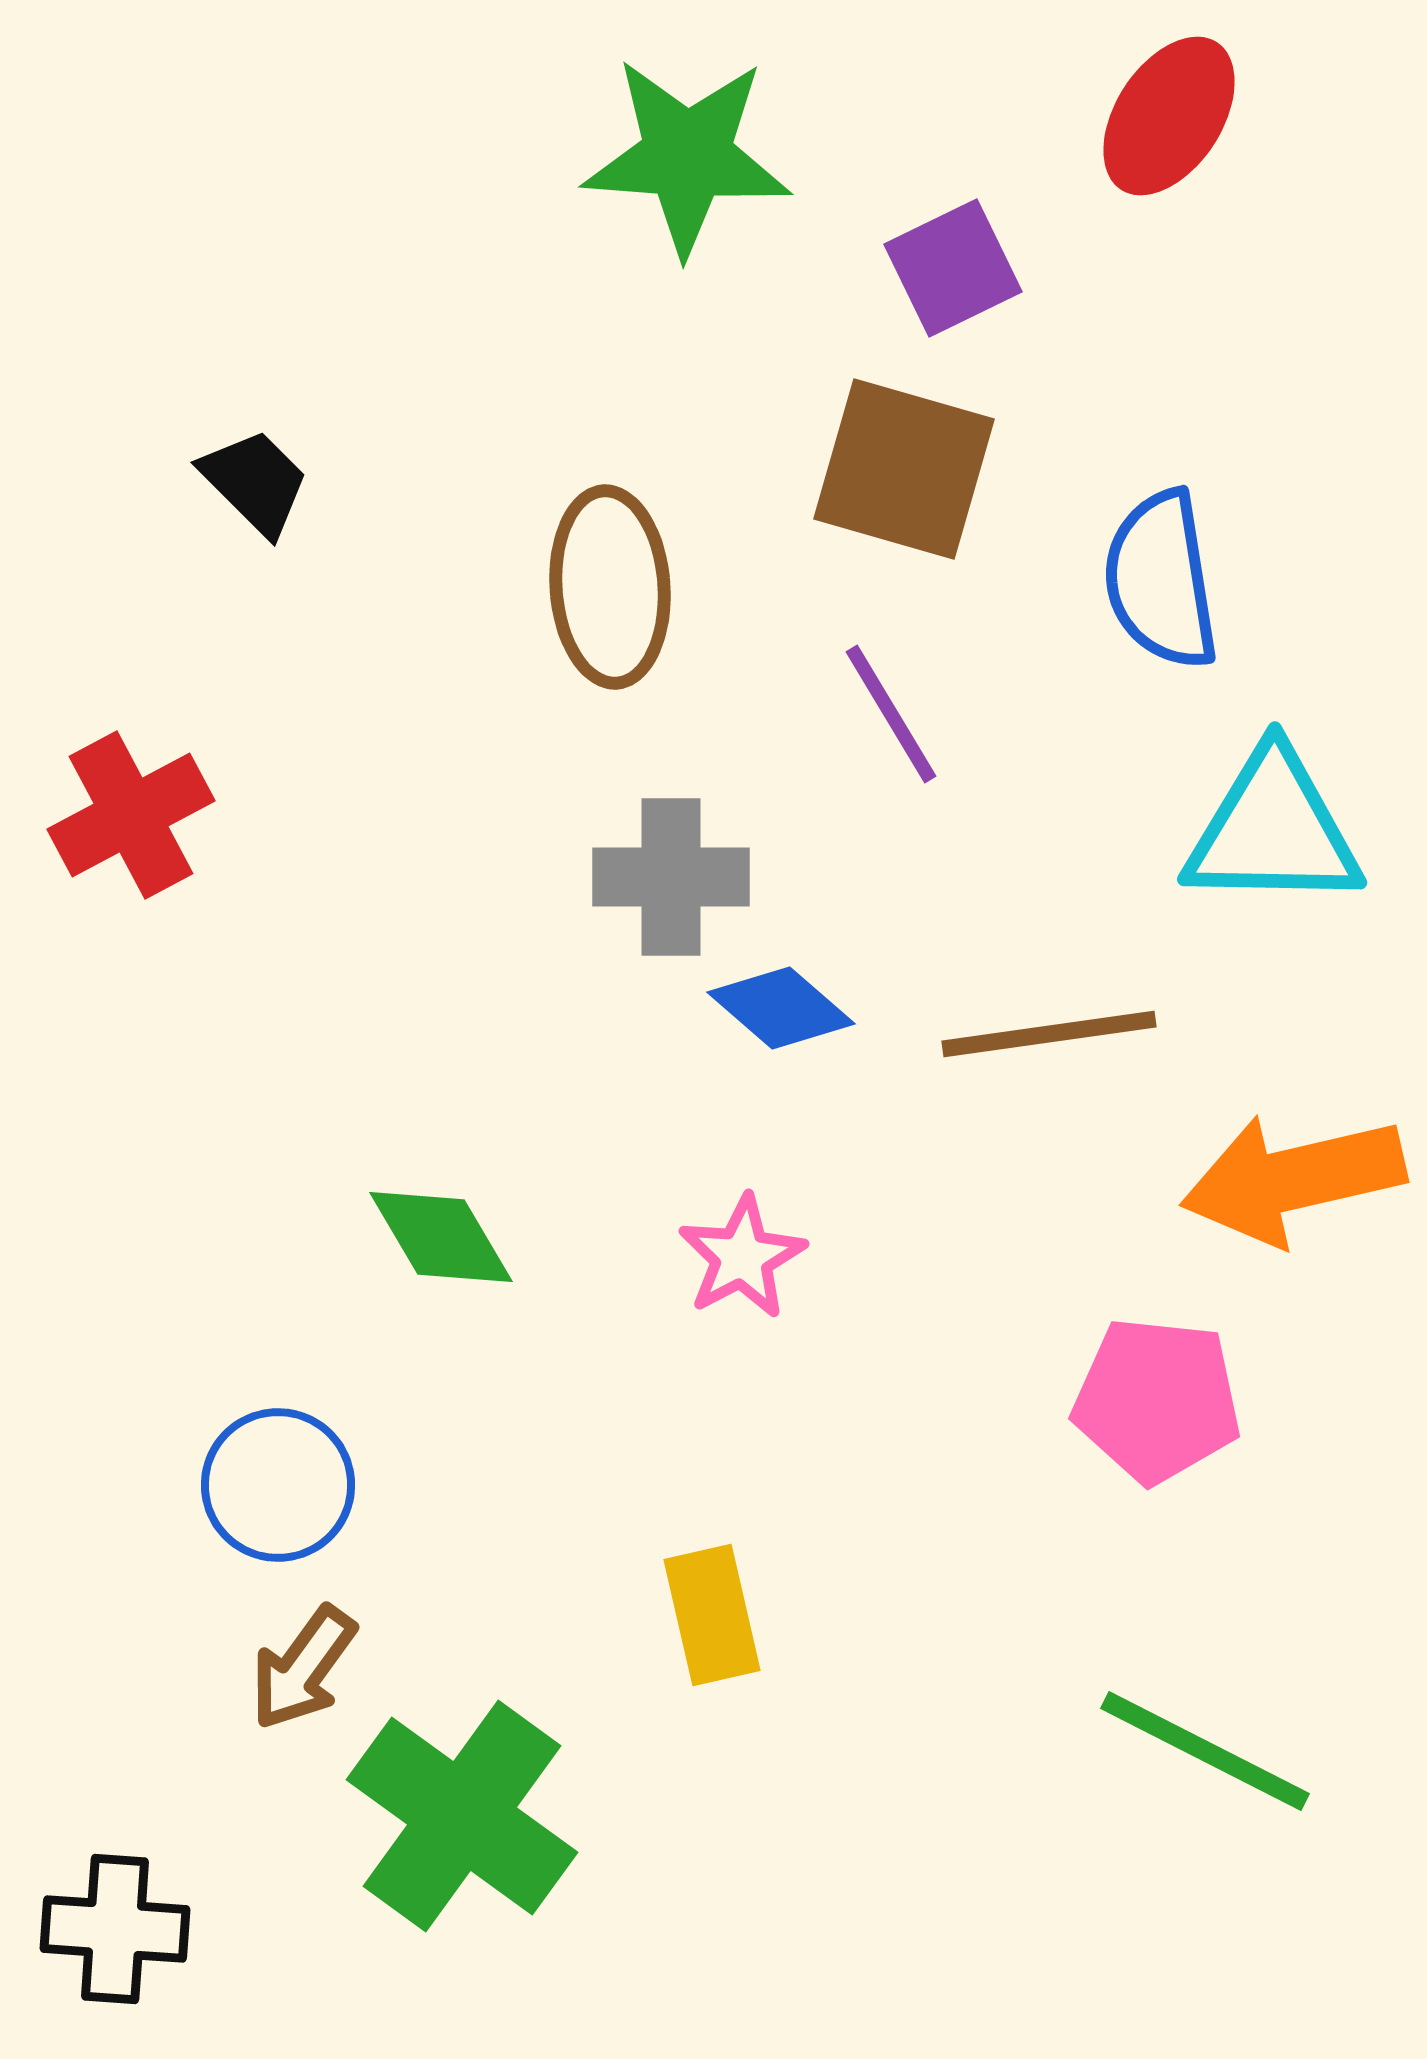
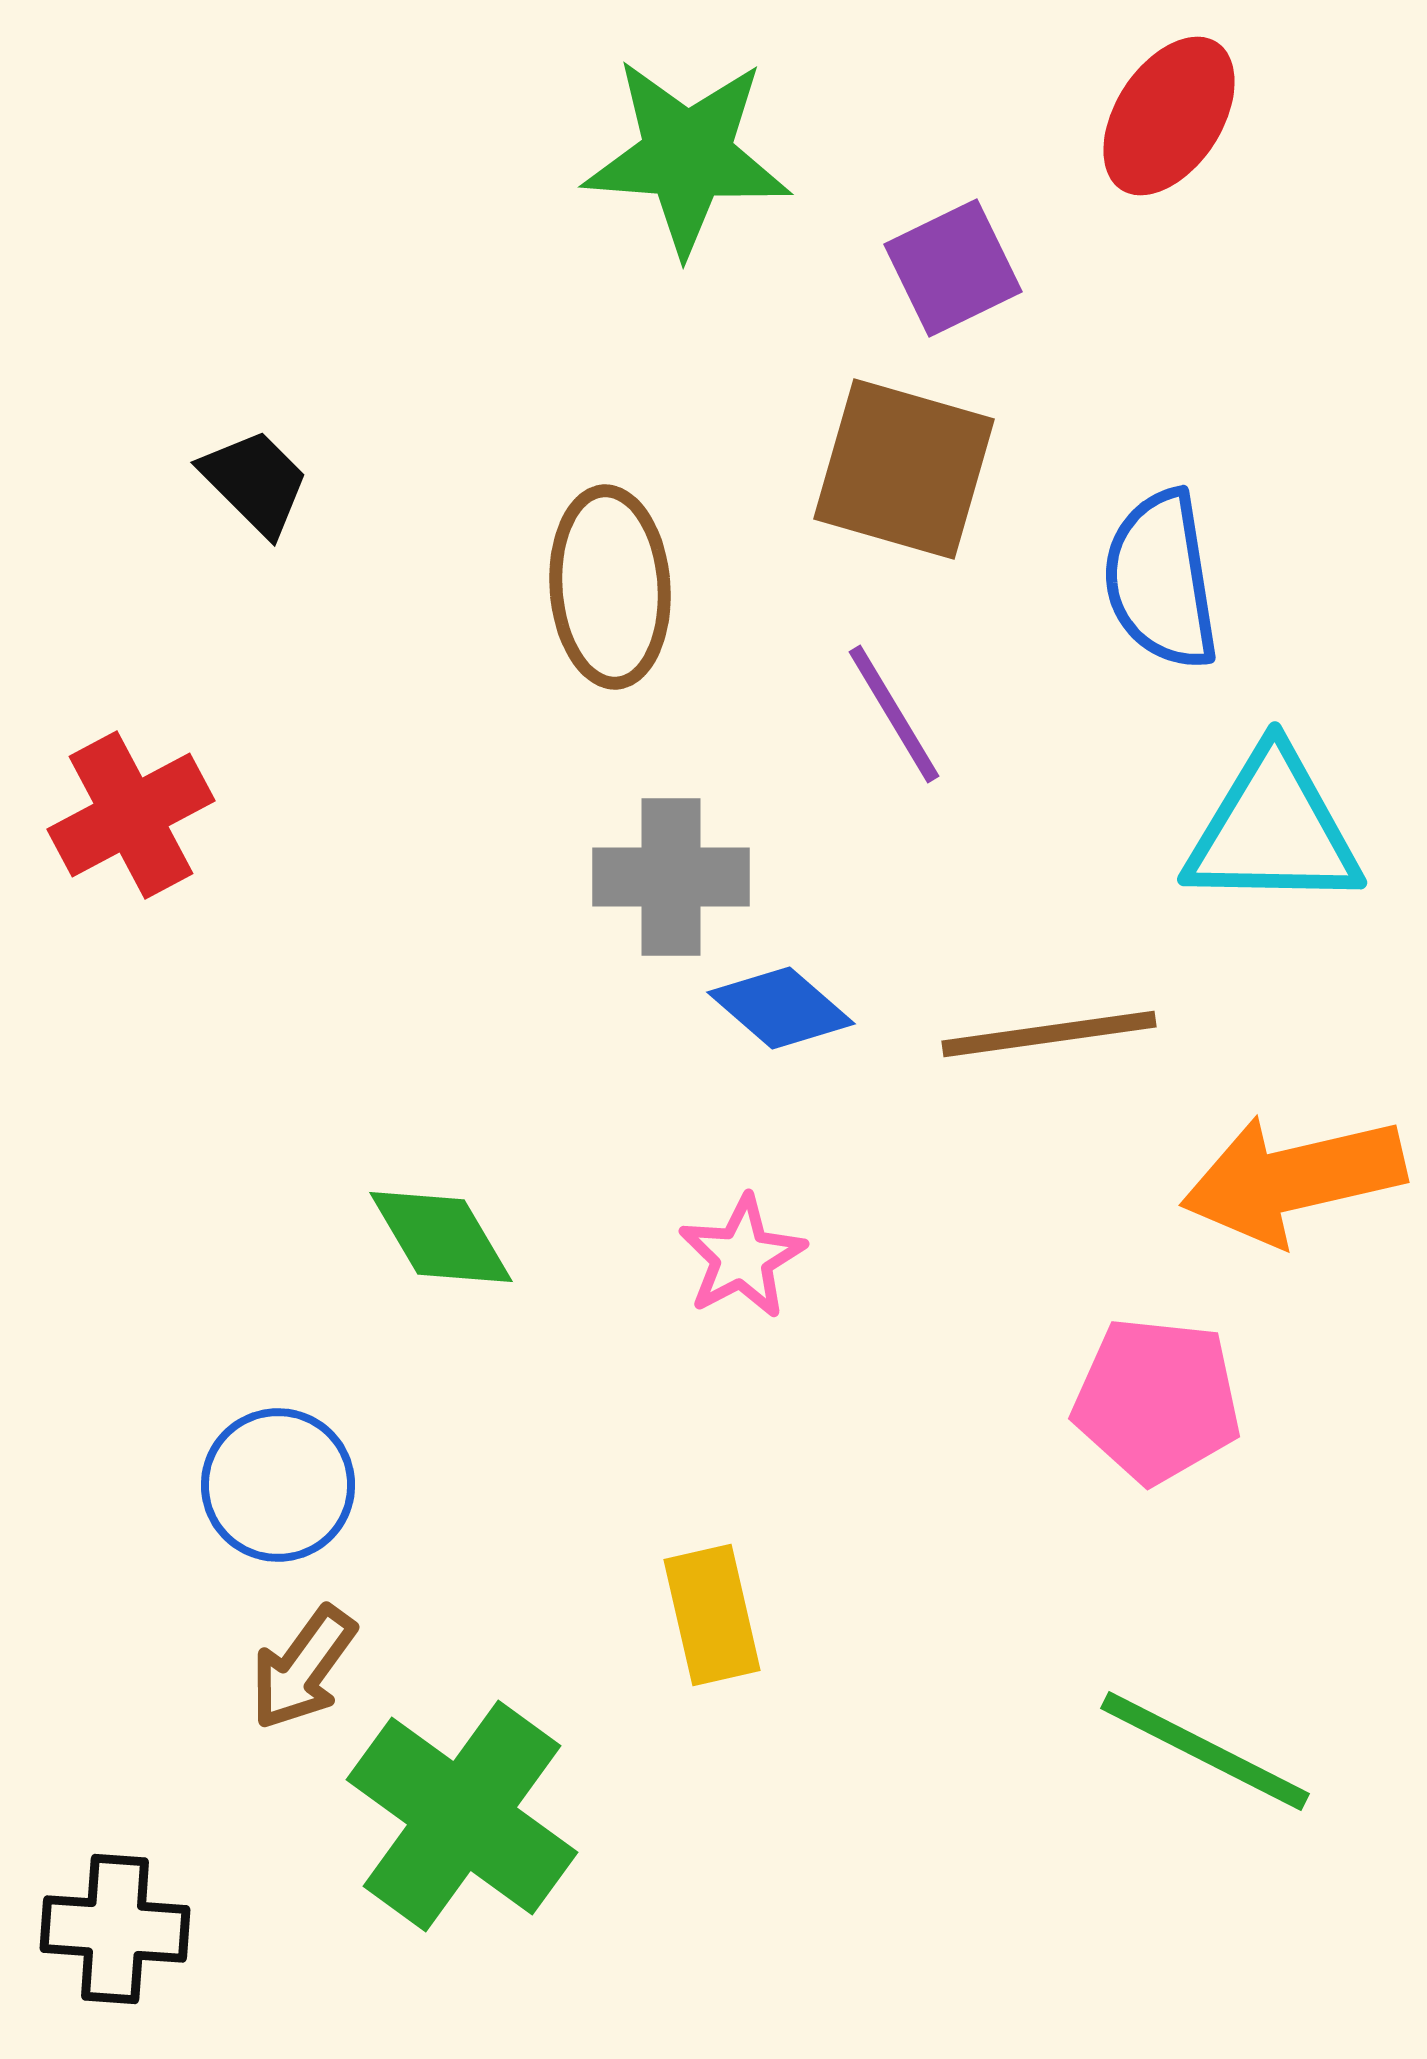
purple line: moved 3 px right
